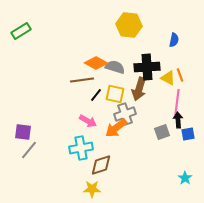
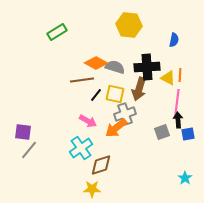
green rectangle: moved 36 px right, 1 px down
orange line: rotated 24 degrees clockwise
cyan cross: rotated 25 degrees counterclockwise
